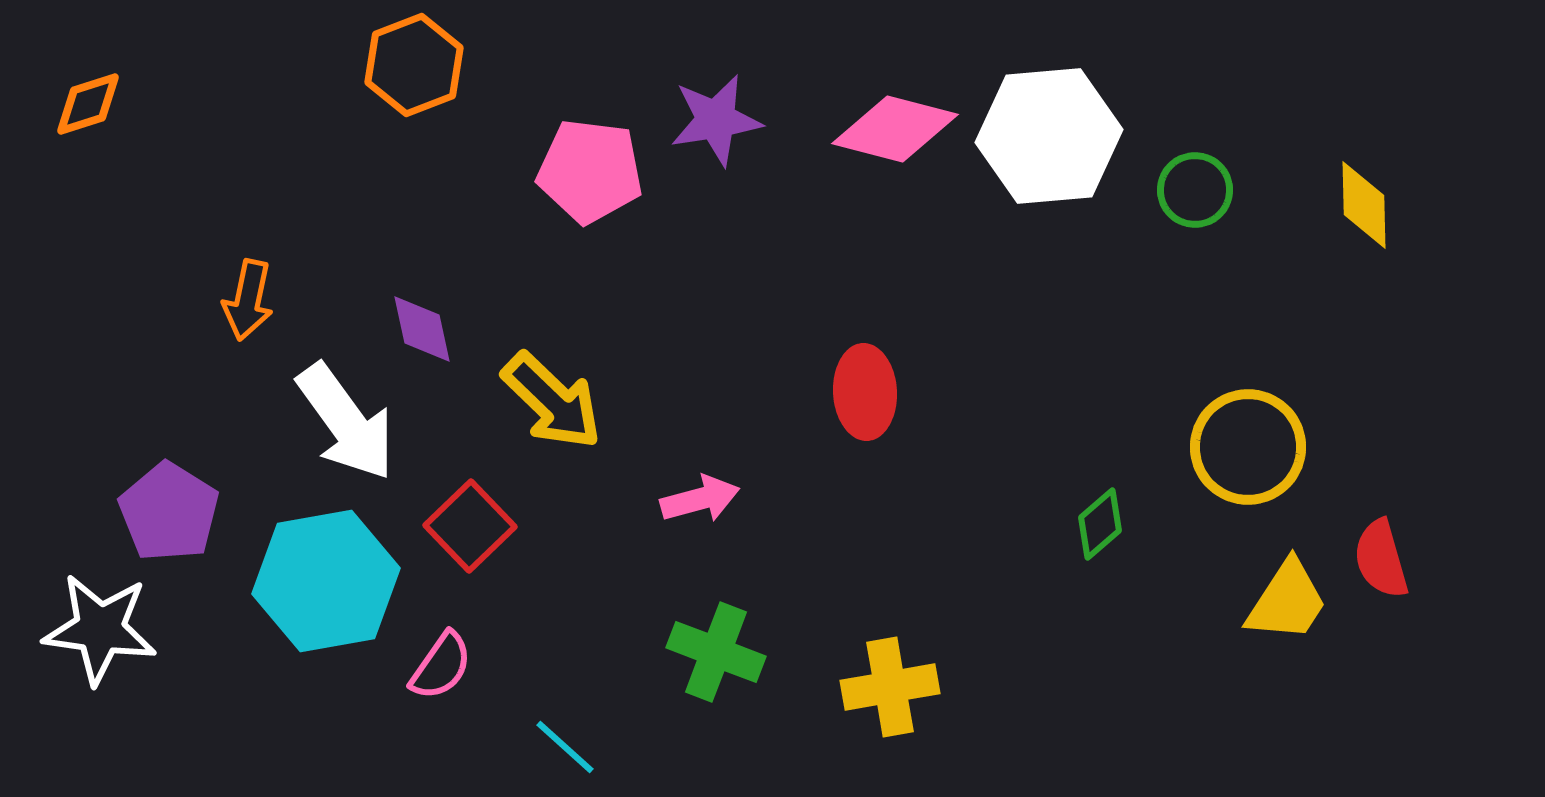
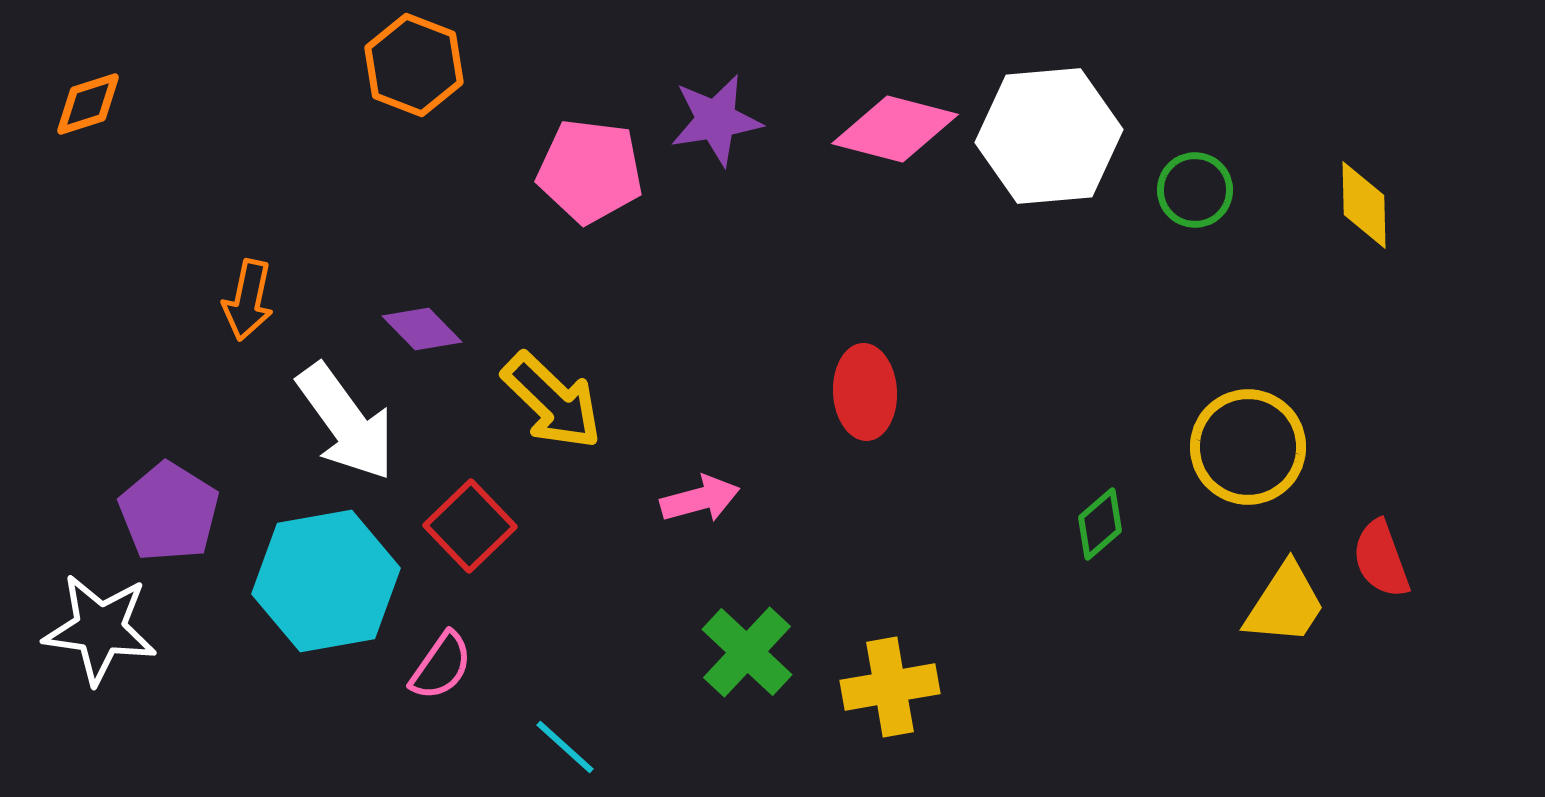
orange hexagon: rotated 18 degrees counterclockwise
purple diamond: rotated 32 degrees counterclockwise
red semicircle: rotated 4 degrees counterclockwise
yellow trapezoid: moved 2 px left, 3 px down
green cross: moved 31 px right; rotated 22 degrees clockwise
